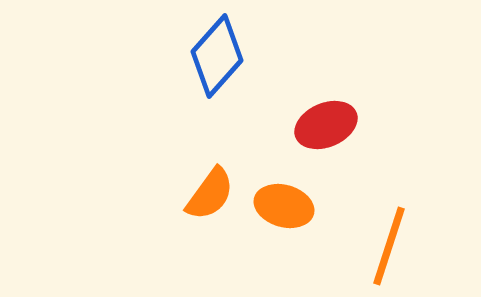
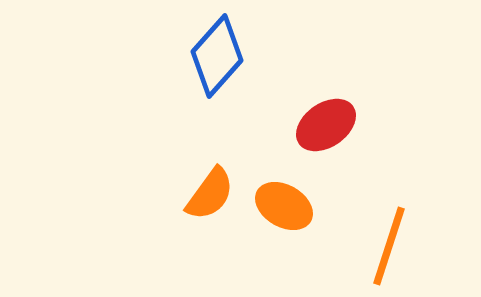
red ellipse: rotated 12 degrees counterclockwise
orange ellipse: rotated 14 degrees clockwise
